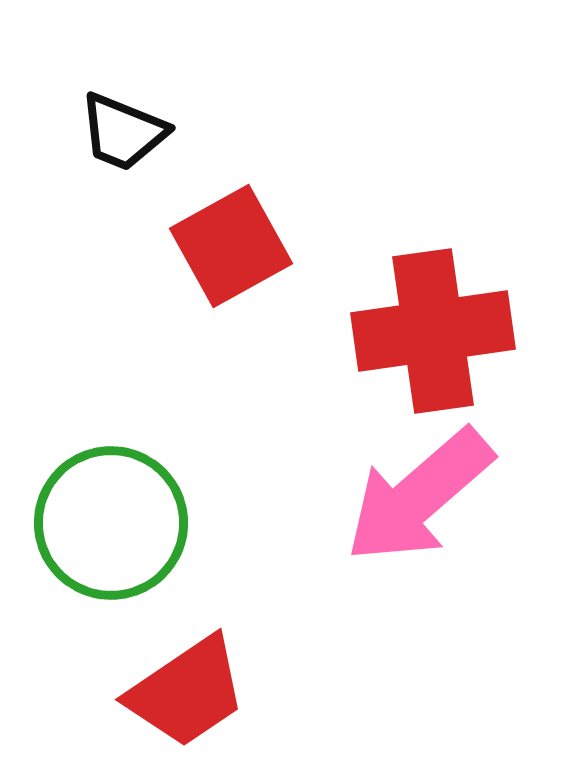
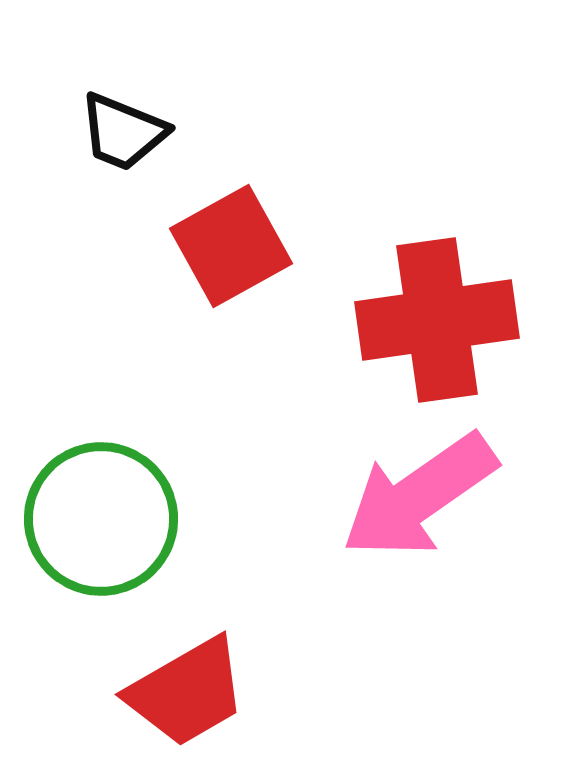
red cross: moved 4 px right, 11 px up
pink arrow: rotated 6 degrees clockwise
green circle: moved 10 px left, 4 px up
red trapezoid: rotated 4 degrees clockwise
